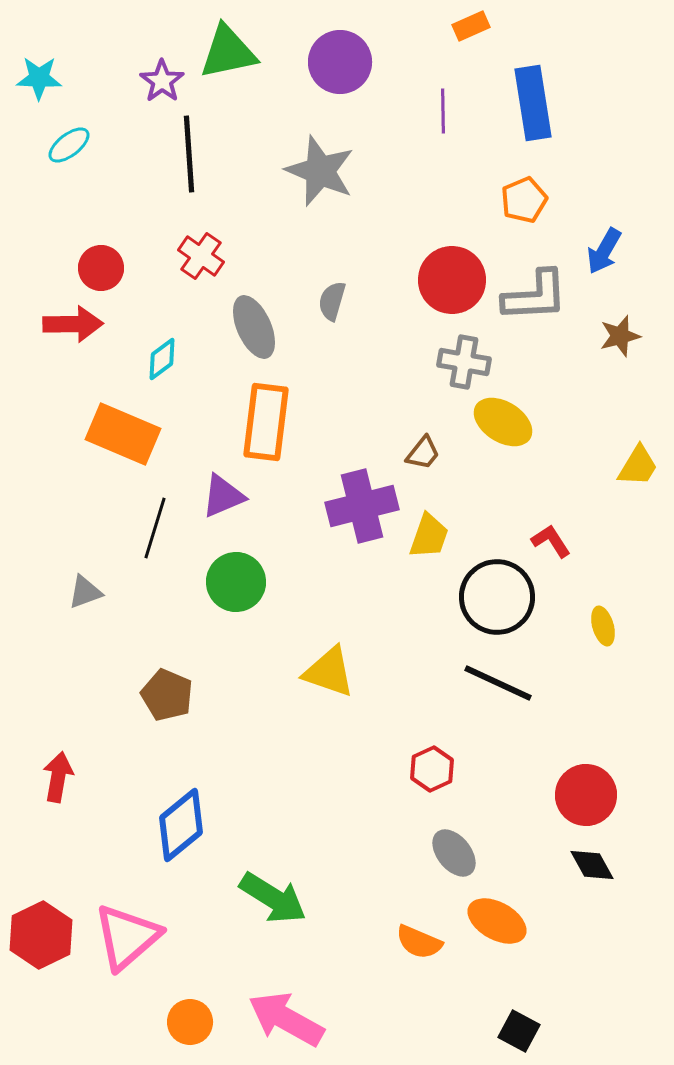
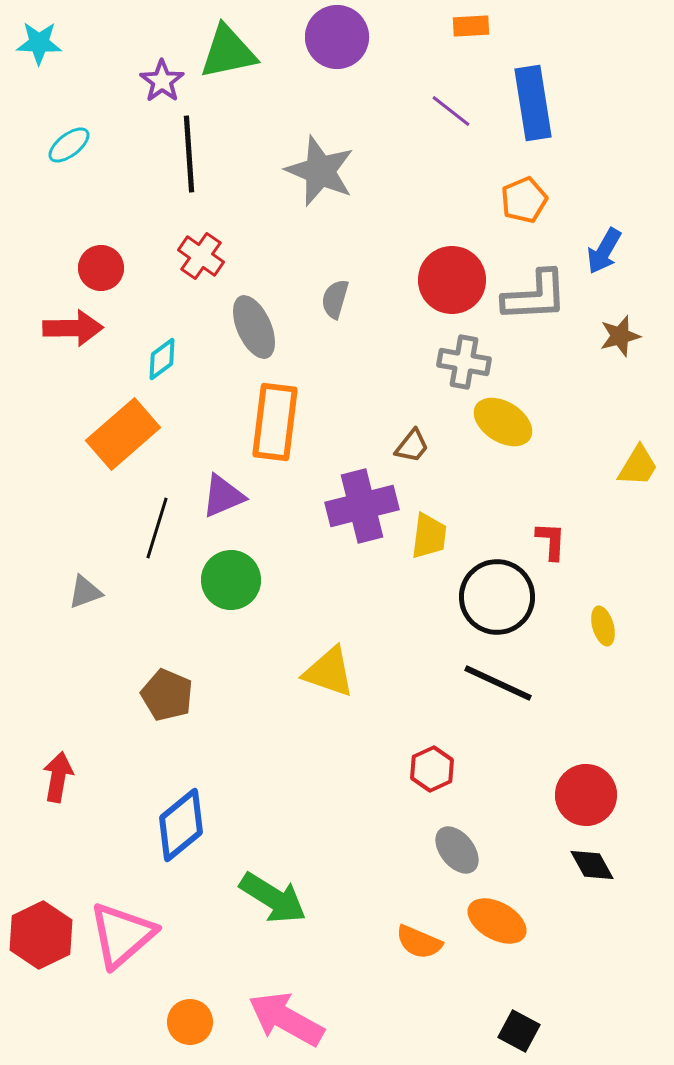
orange rectangle at (471, 26): rotated 21 degrees clockwise
purple circle at (340, 62): moved 3 px left, 25 px up
cyan star at (39, 78): moved 35 px up
purple line at (443, 111): moved 8 px right; rotated 51 degrees counterclockwise
gray semicircle at (332, 301): moved 3 px right, 2 px up
red arrow at (73, 324): moved 4 px down
orange rectangle at (266, 422): moved 9 px right
orange rectangle at (123, 434): rotated 64 degrees counterclockwise
brown trapezoid at (423, 453): moved 11 px left, 7 px up
black line at (155, 528): moved 2 px right
yellow trapezoid at (429, 536): rotated 12 degrees counterclockwise
red L-shape at (551, 541): rotated 36 degrees clockwise
green circle at (236, 582): moved 5 px left, 2 px up
gray ellipse at (454, 853): moved 3 px right, 3 px up
pink triangle at (127, 937): moved 5 px left, 2 px up
